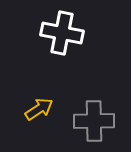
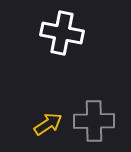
yellow arrow: moved 9 px right, 15 px down
